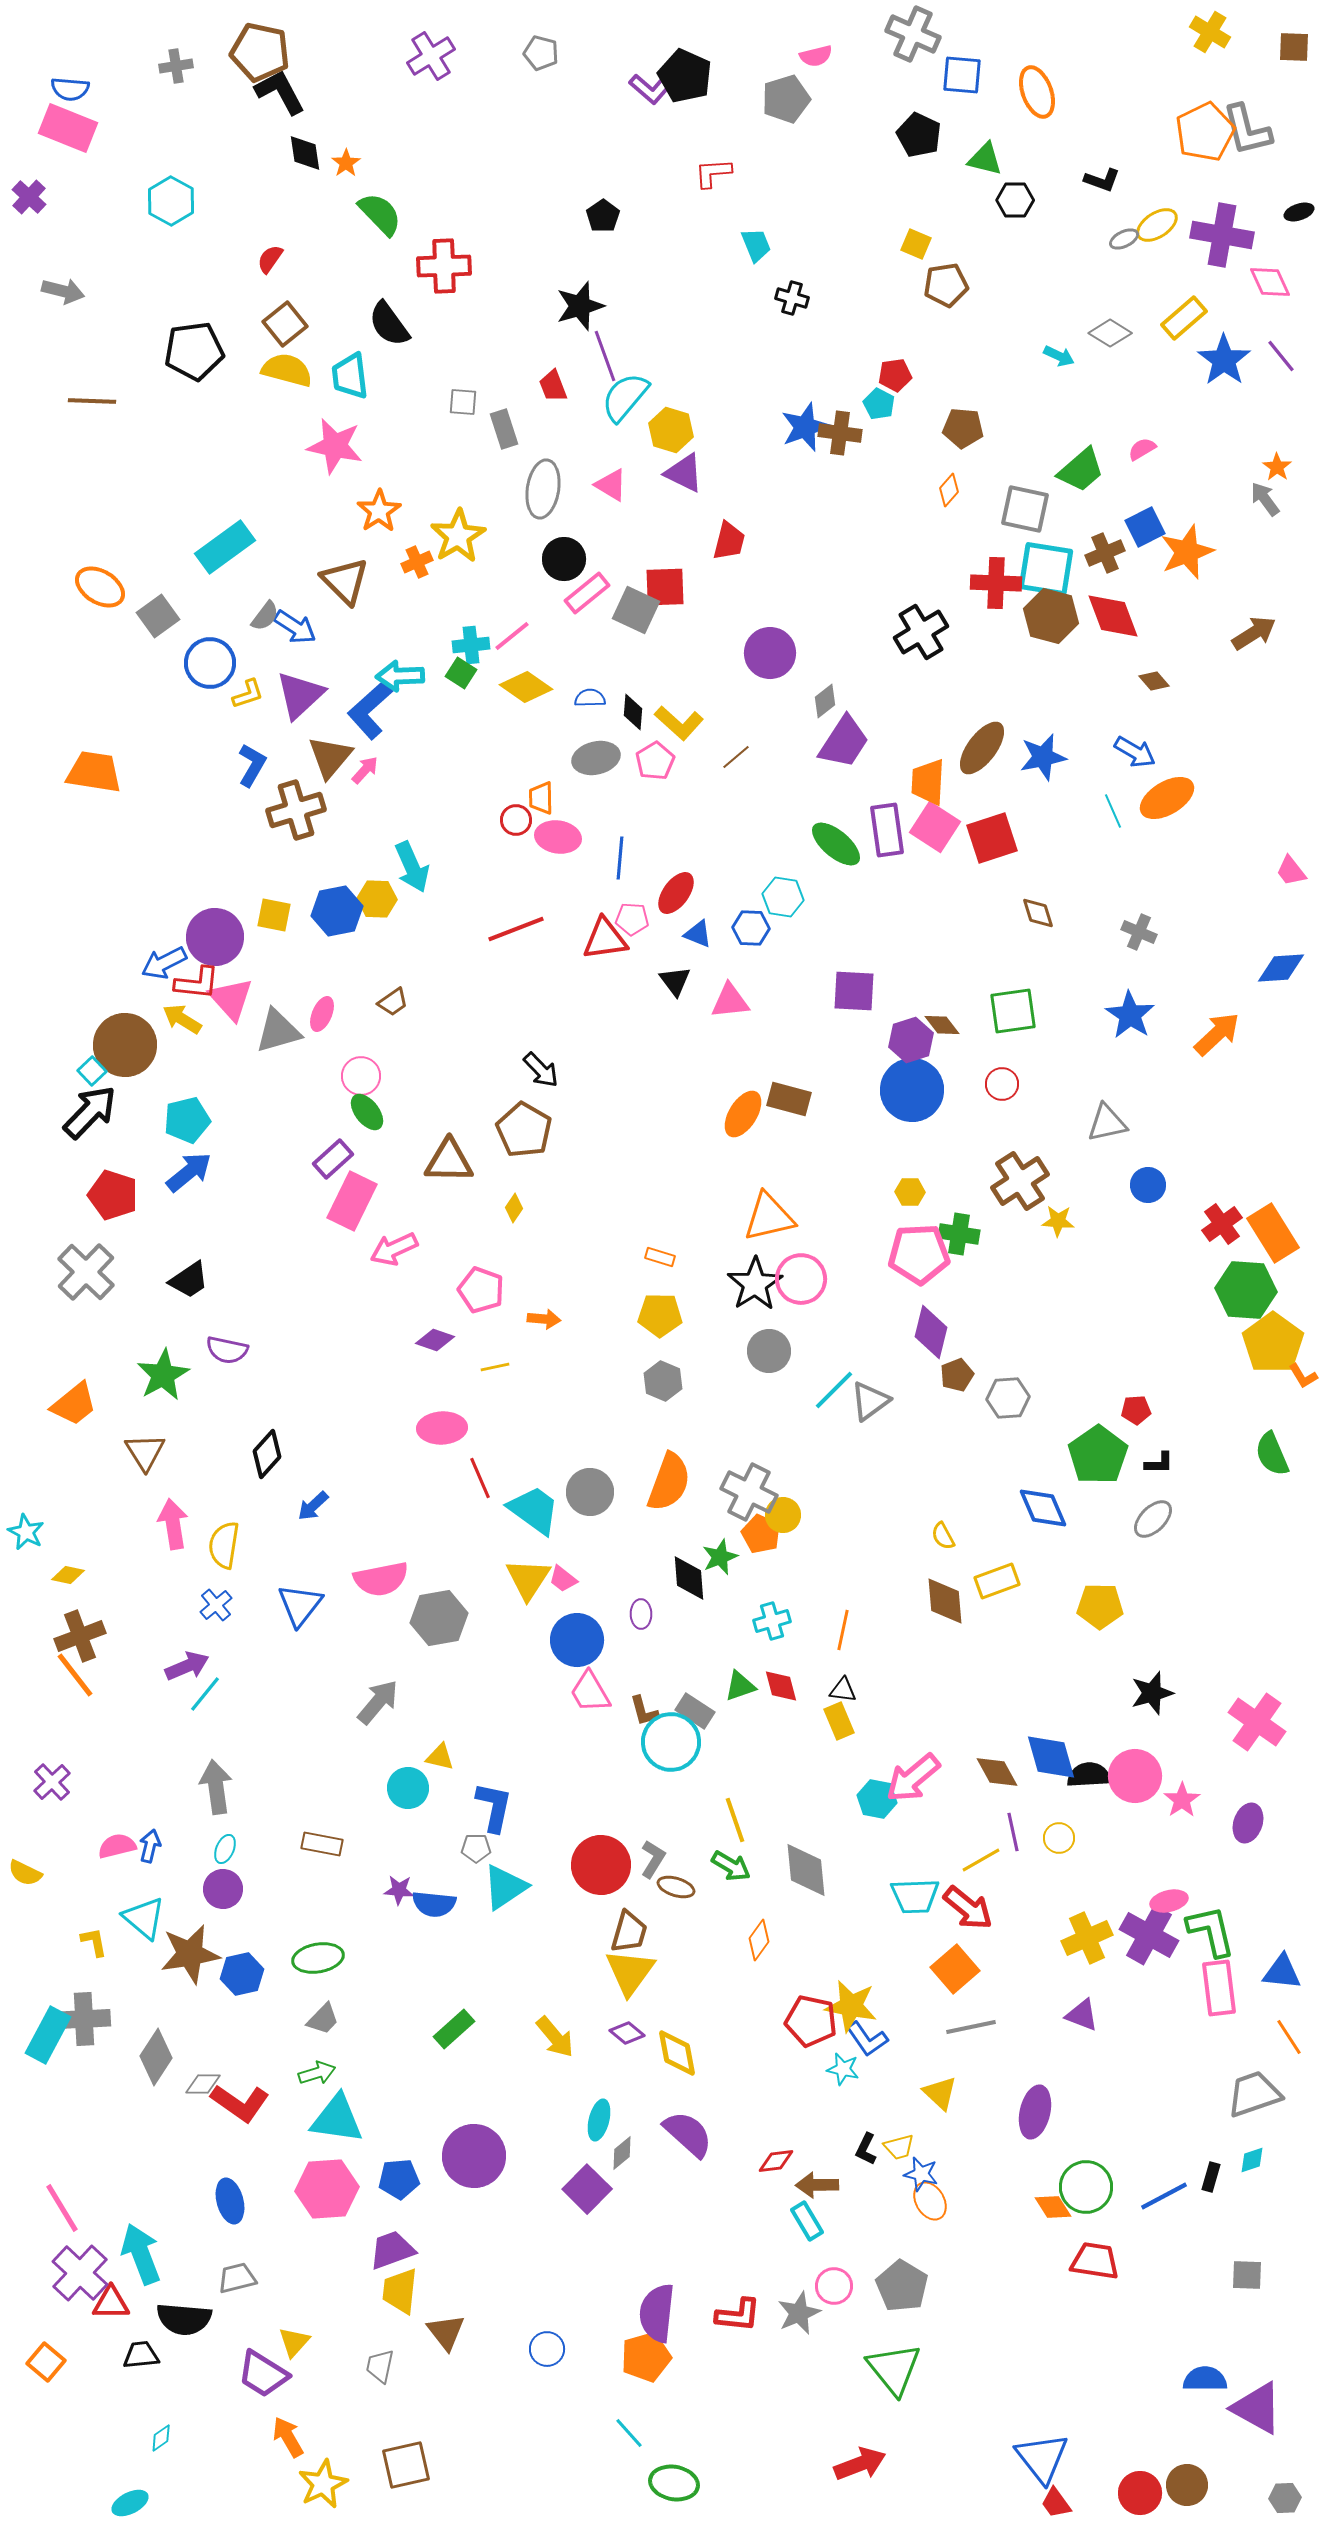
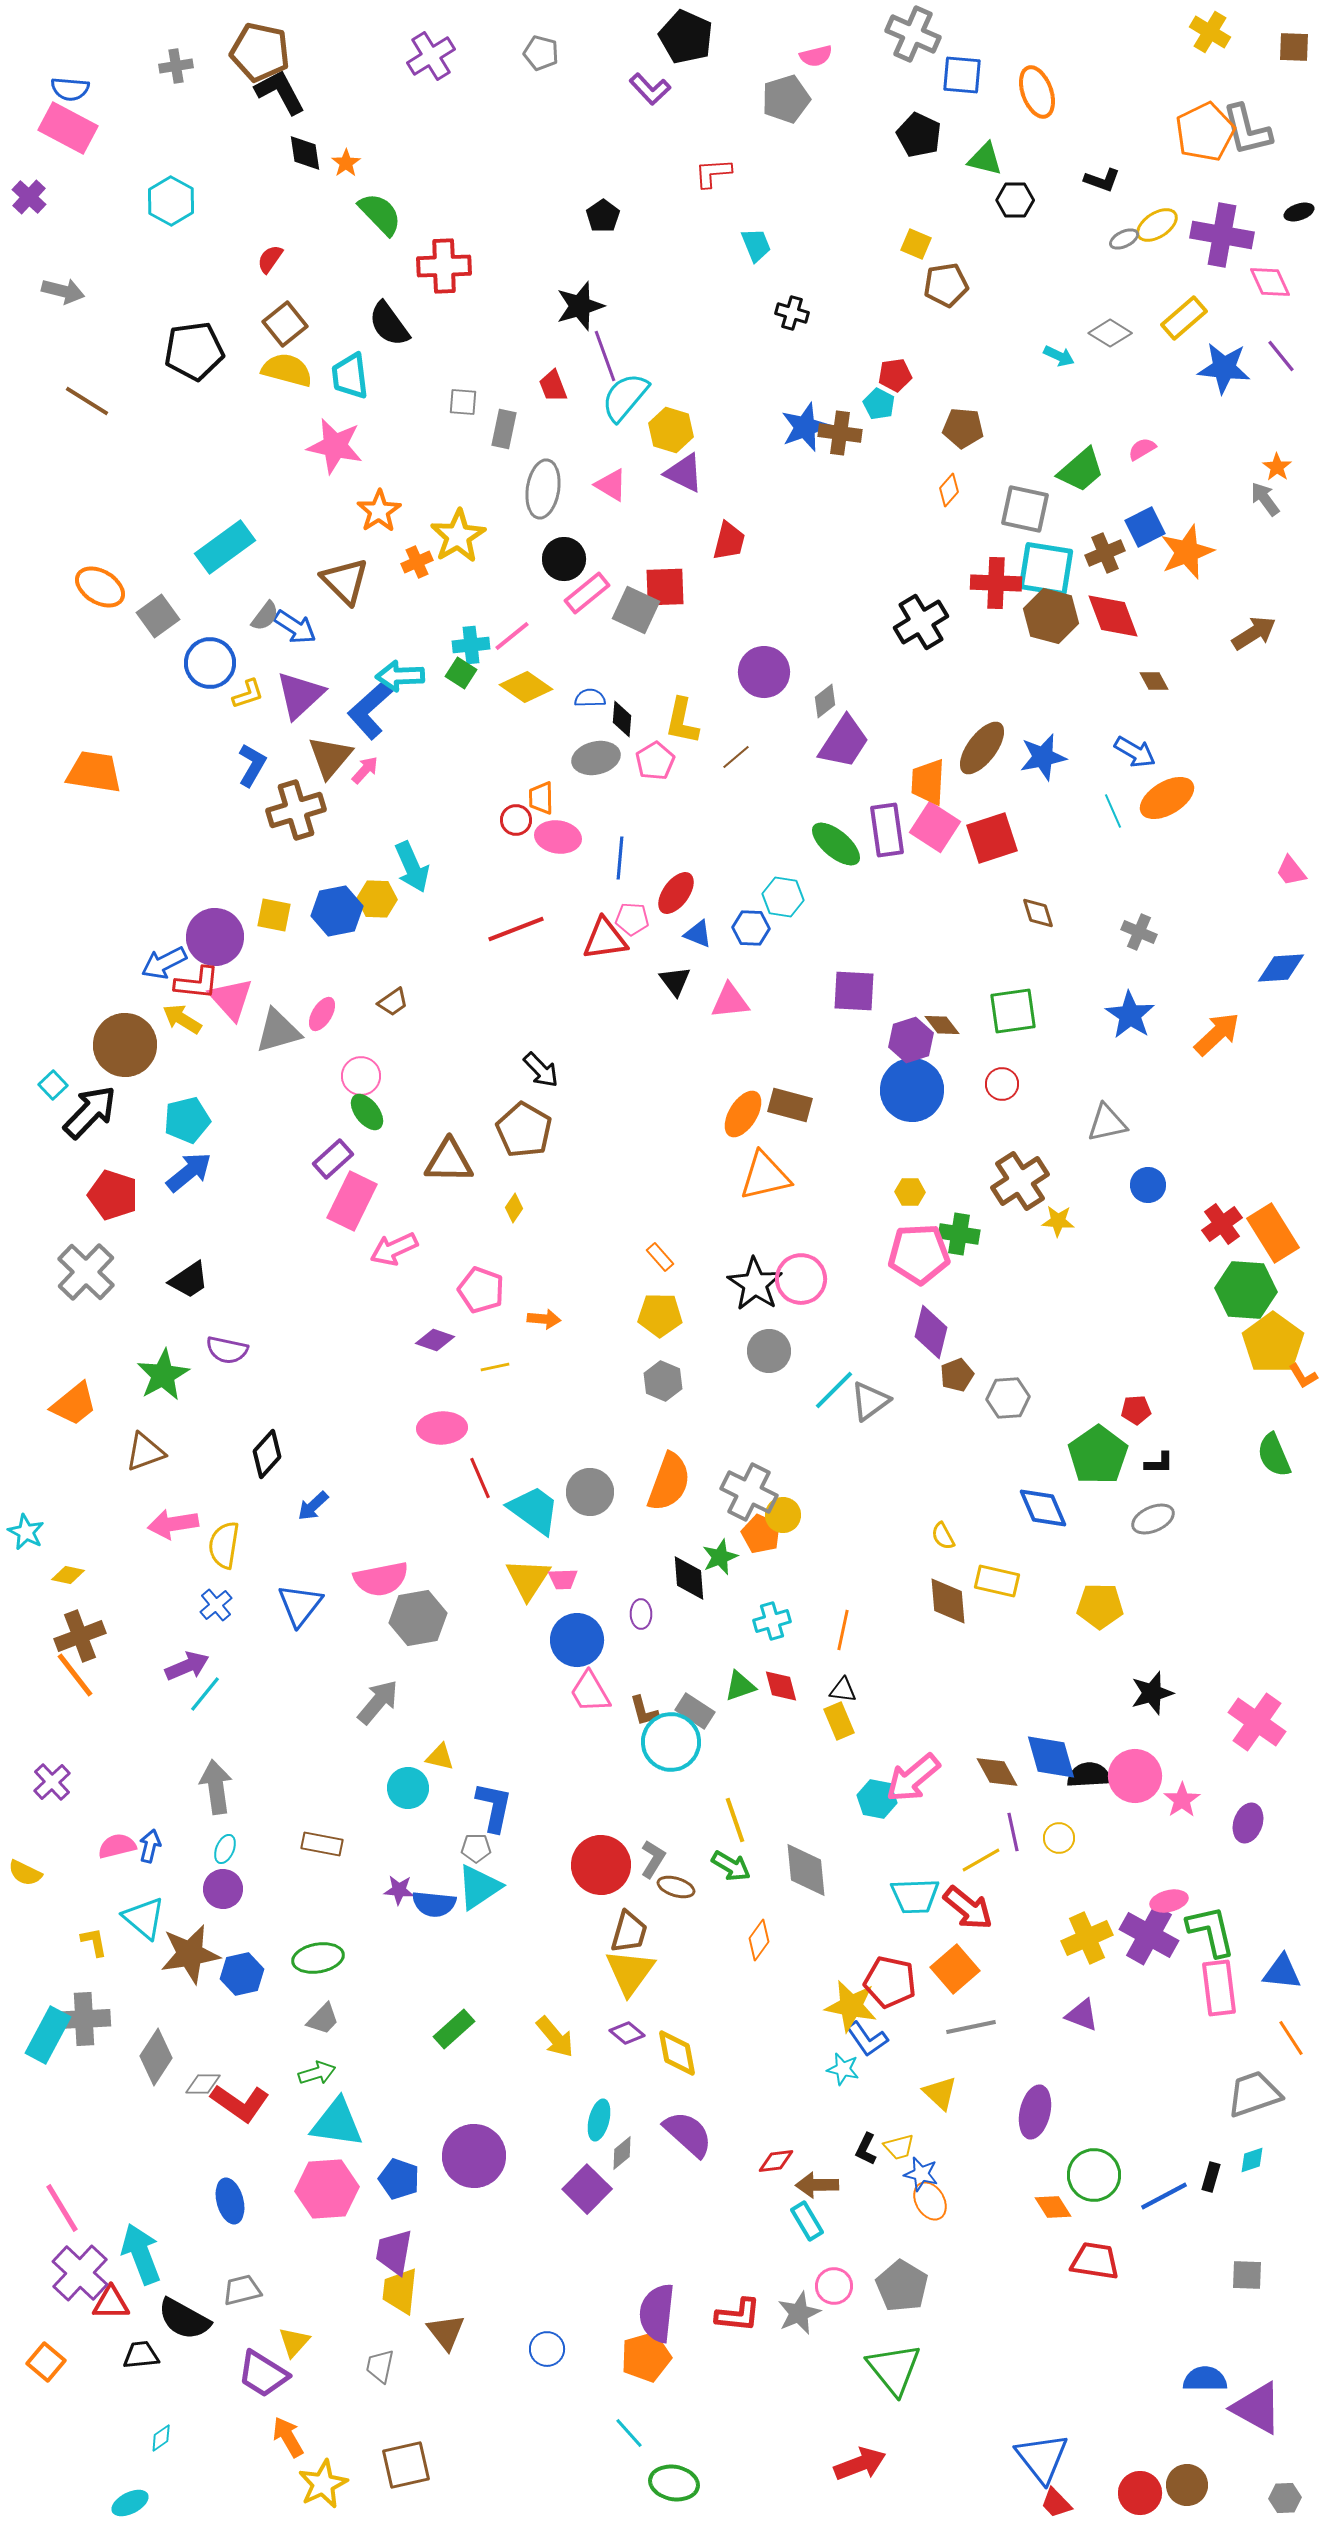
black pentagon at (685, 76): moved 1 px right, 39 px up
purple L-shape at (650, 89): rotated 6 degrees clockwise
pink rectangle at (68, 128): rotated 6 degrees clockwise
black cross at (792, 298): moved 15 px down
blue star at (1224, 360): moved 8 px down; rotated 30 degrees counterclockwise
brown line at (92, 401): moved 5 px left; rotated 30 degrees clockwise
gray rectangle at (504, 429): rotated 30 degrees clockwise
black cross at (921, 632): moved 10 px up
purple circle at (770, 653): moved 6 px left, 19 px down
brown diamond at (1154, 681): rotated 12 degrees clockwise
black diamond at (633, 712): moved 11 px left, 7 px down
yellow L-shape at (679, 723): moved 3 px right, 2 px up; rotated 60 degrees clockwise
pink ellipse at (322, 1014): rotated 8 degrees clockwise
cyan square at (92, 1071): moved 39 px left, 14 px down
brown rectangle at (789, 1099): moved 1 px right, 6 px down
orange triangle at (769, 1217): moved 4 px left, 41 px up
orange rectangle at (660, 1257): rotated 32 degrees clockwise
black star at (755, 1284): rotated 6 degrees counterclockwise
brown triangle at (145, 1452): rotated 42 degrees clockwise
green semicircle at (1272, 1454): moved 2 px right, 1 px down
gray ellipse at (1153, 1519): rotated 21 degrees clockwise
pink arrow at (173, 1524): rotated 90 degrees counterclockwise
pink trapezoid at (563, 1579): rotated 40 degrees counterclockwise
yellow rectangle at (997, 1581): rotated 33 degrees clockwise
brown diamond at (945, 1601): moved 3 px right
gray hexagon at (439, 1618): moved 21 px left
cyan triangle at (505, 1887): moved 26 px left
red pentagon at (811, 2021): moved 79 px right, 39 px up
orange line at (1289, 2037): moved 2 px right, 1 px down
cyan triangle at (337, 2119): moved 4 px down
blue pentagon at (399, 2179): rotated 24 degrees clockwise
green circle at (1086, 2187): moved 8 px right, 12 px up
purple trapezoid at (392, 2250): moved 2 px right, 2 px down; rotated 60 degrees counterclockwise
gray trapezoid at (237, 2278): moved 5 px right, 12 px down
black semicircle at (184, 2319): rotated 24 degrees clockwise
red trapezoid at (1056, 2503): rotated 8 degrees counterclockwise
